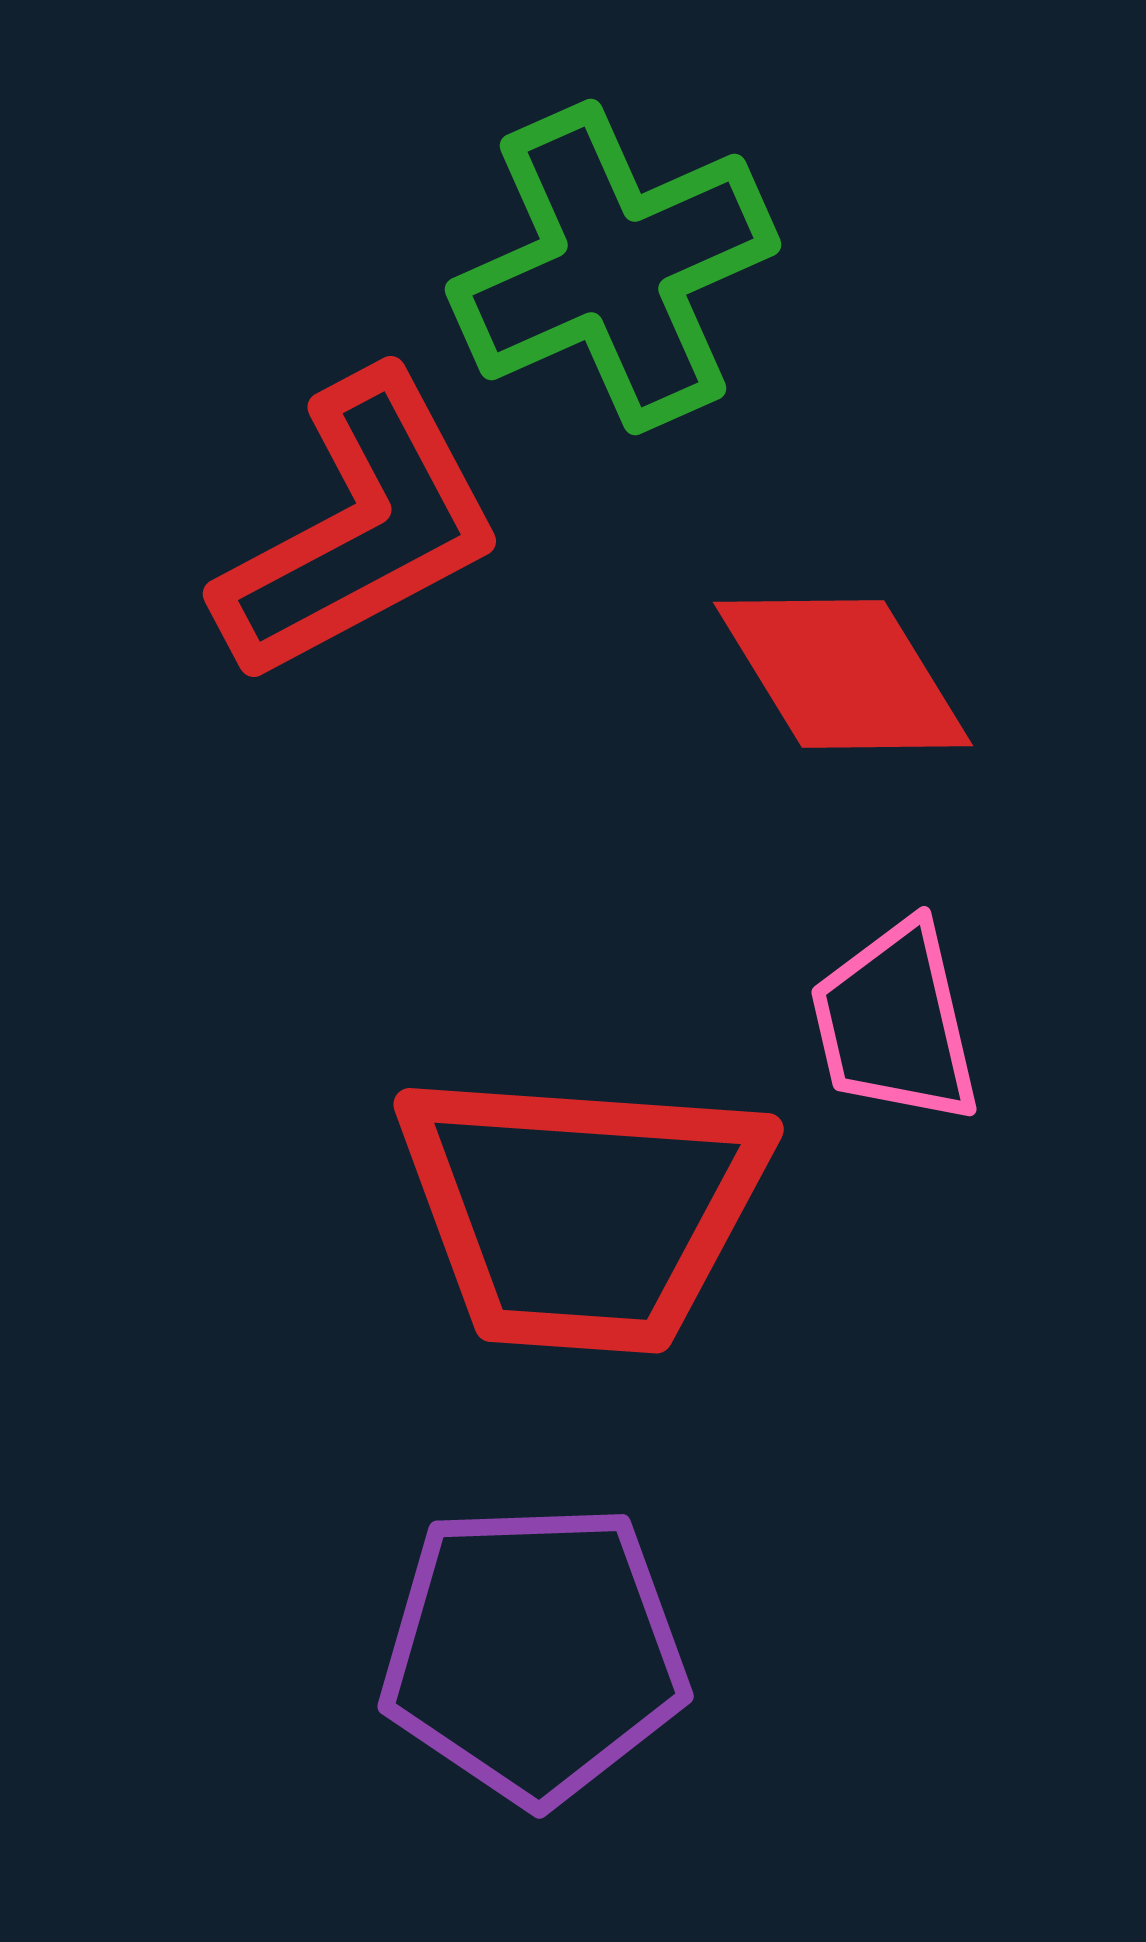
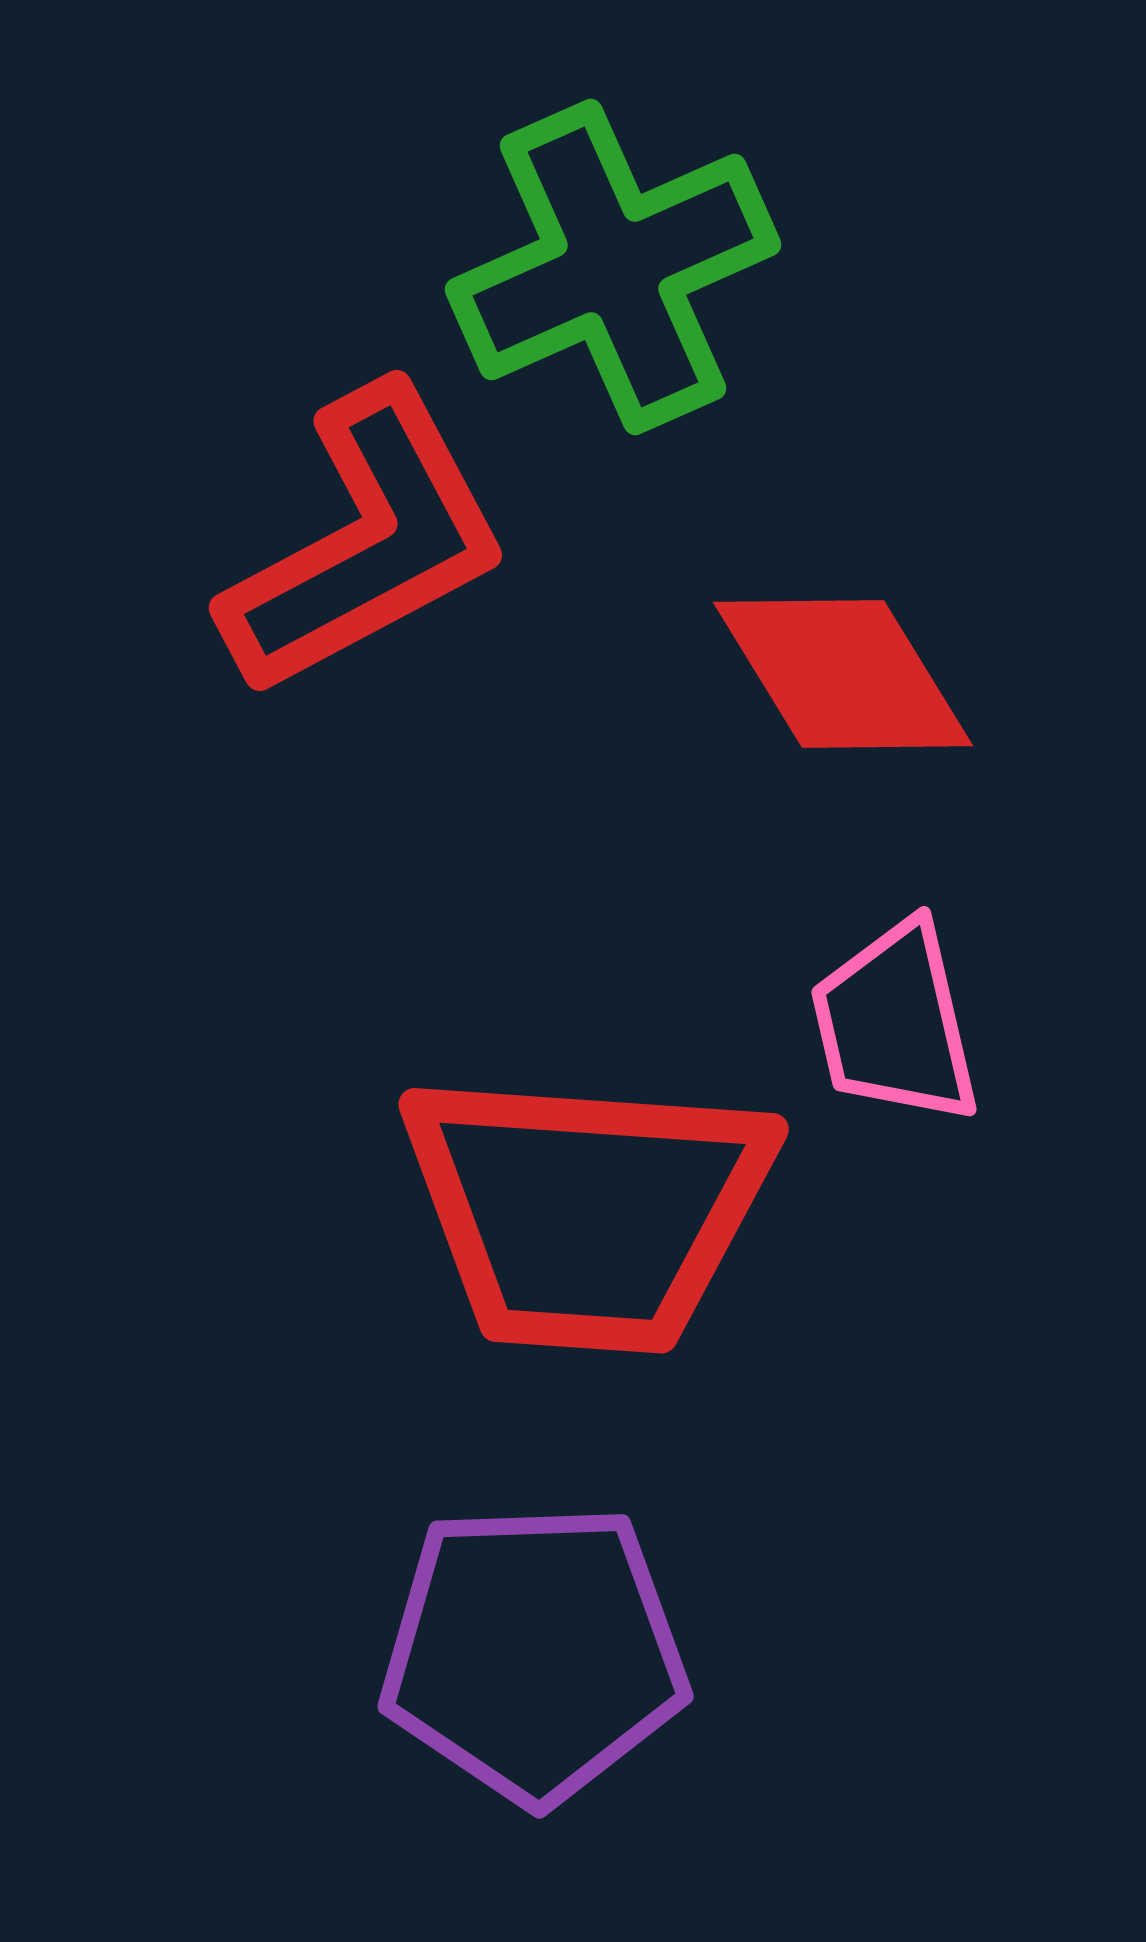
red L-shape: moved 6 px right, 14 px down
red trapezoid: moved 5 px right
